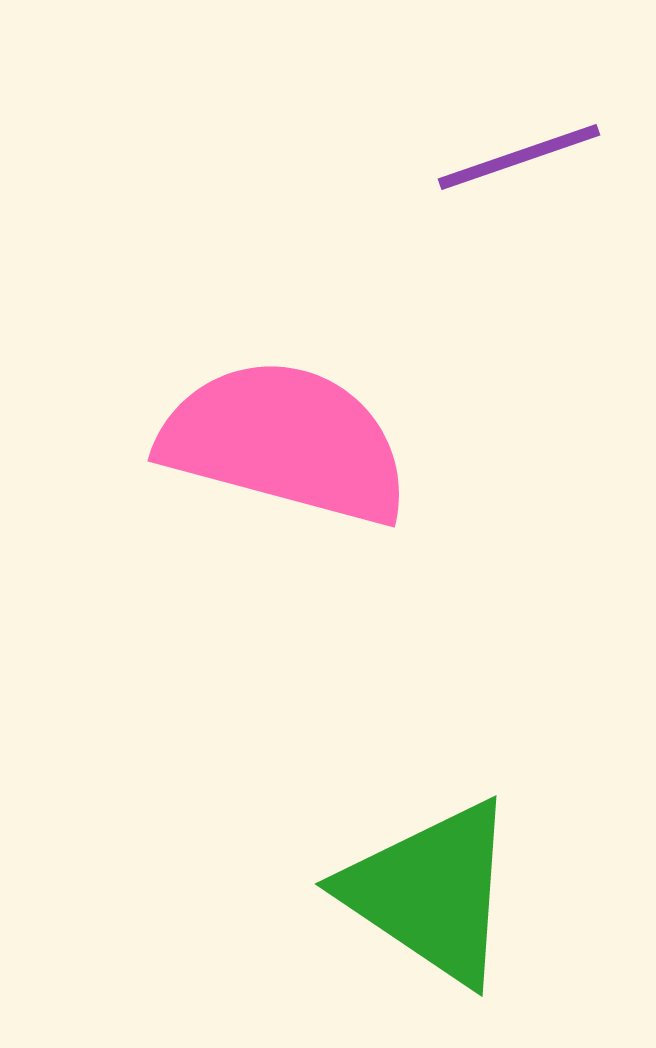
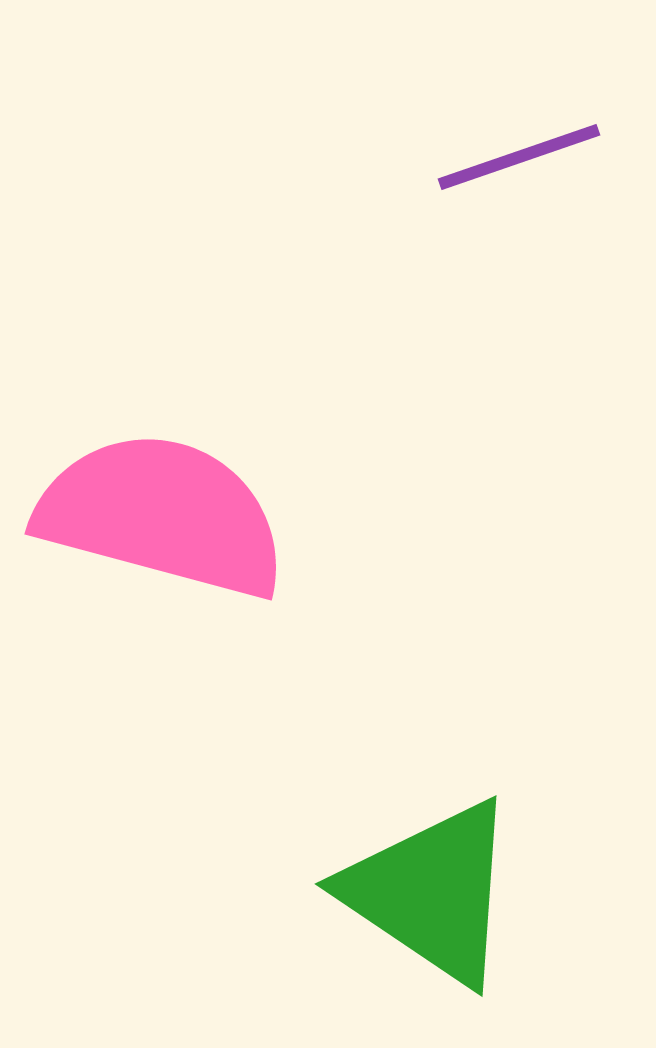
pink semicircle: moved 123 px left, 73 px down
